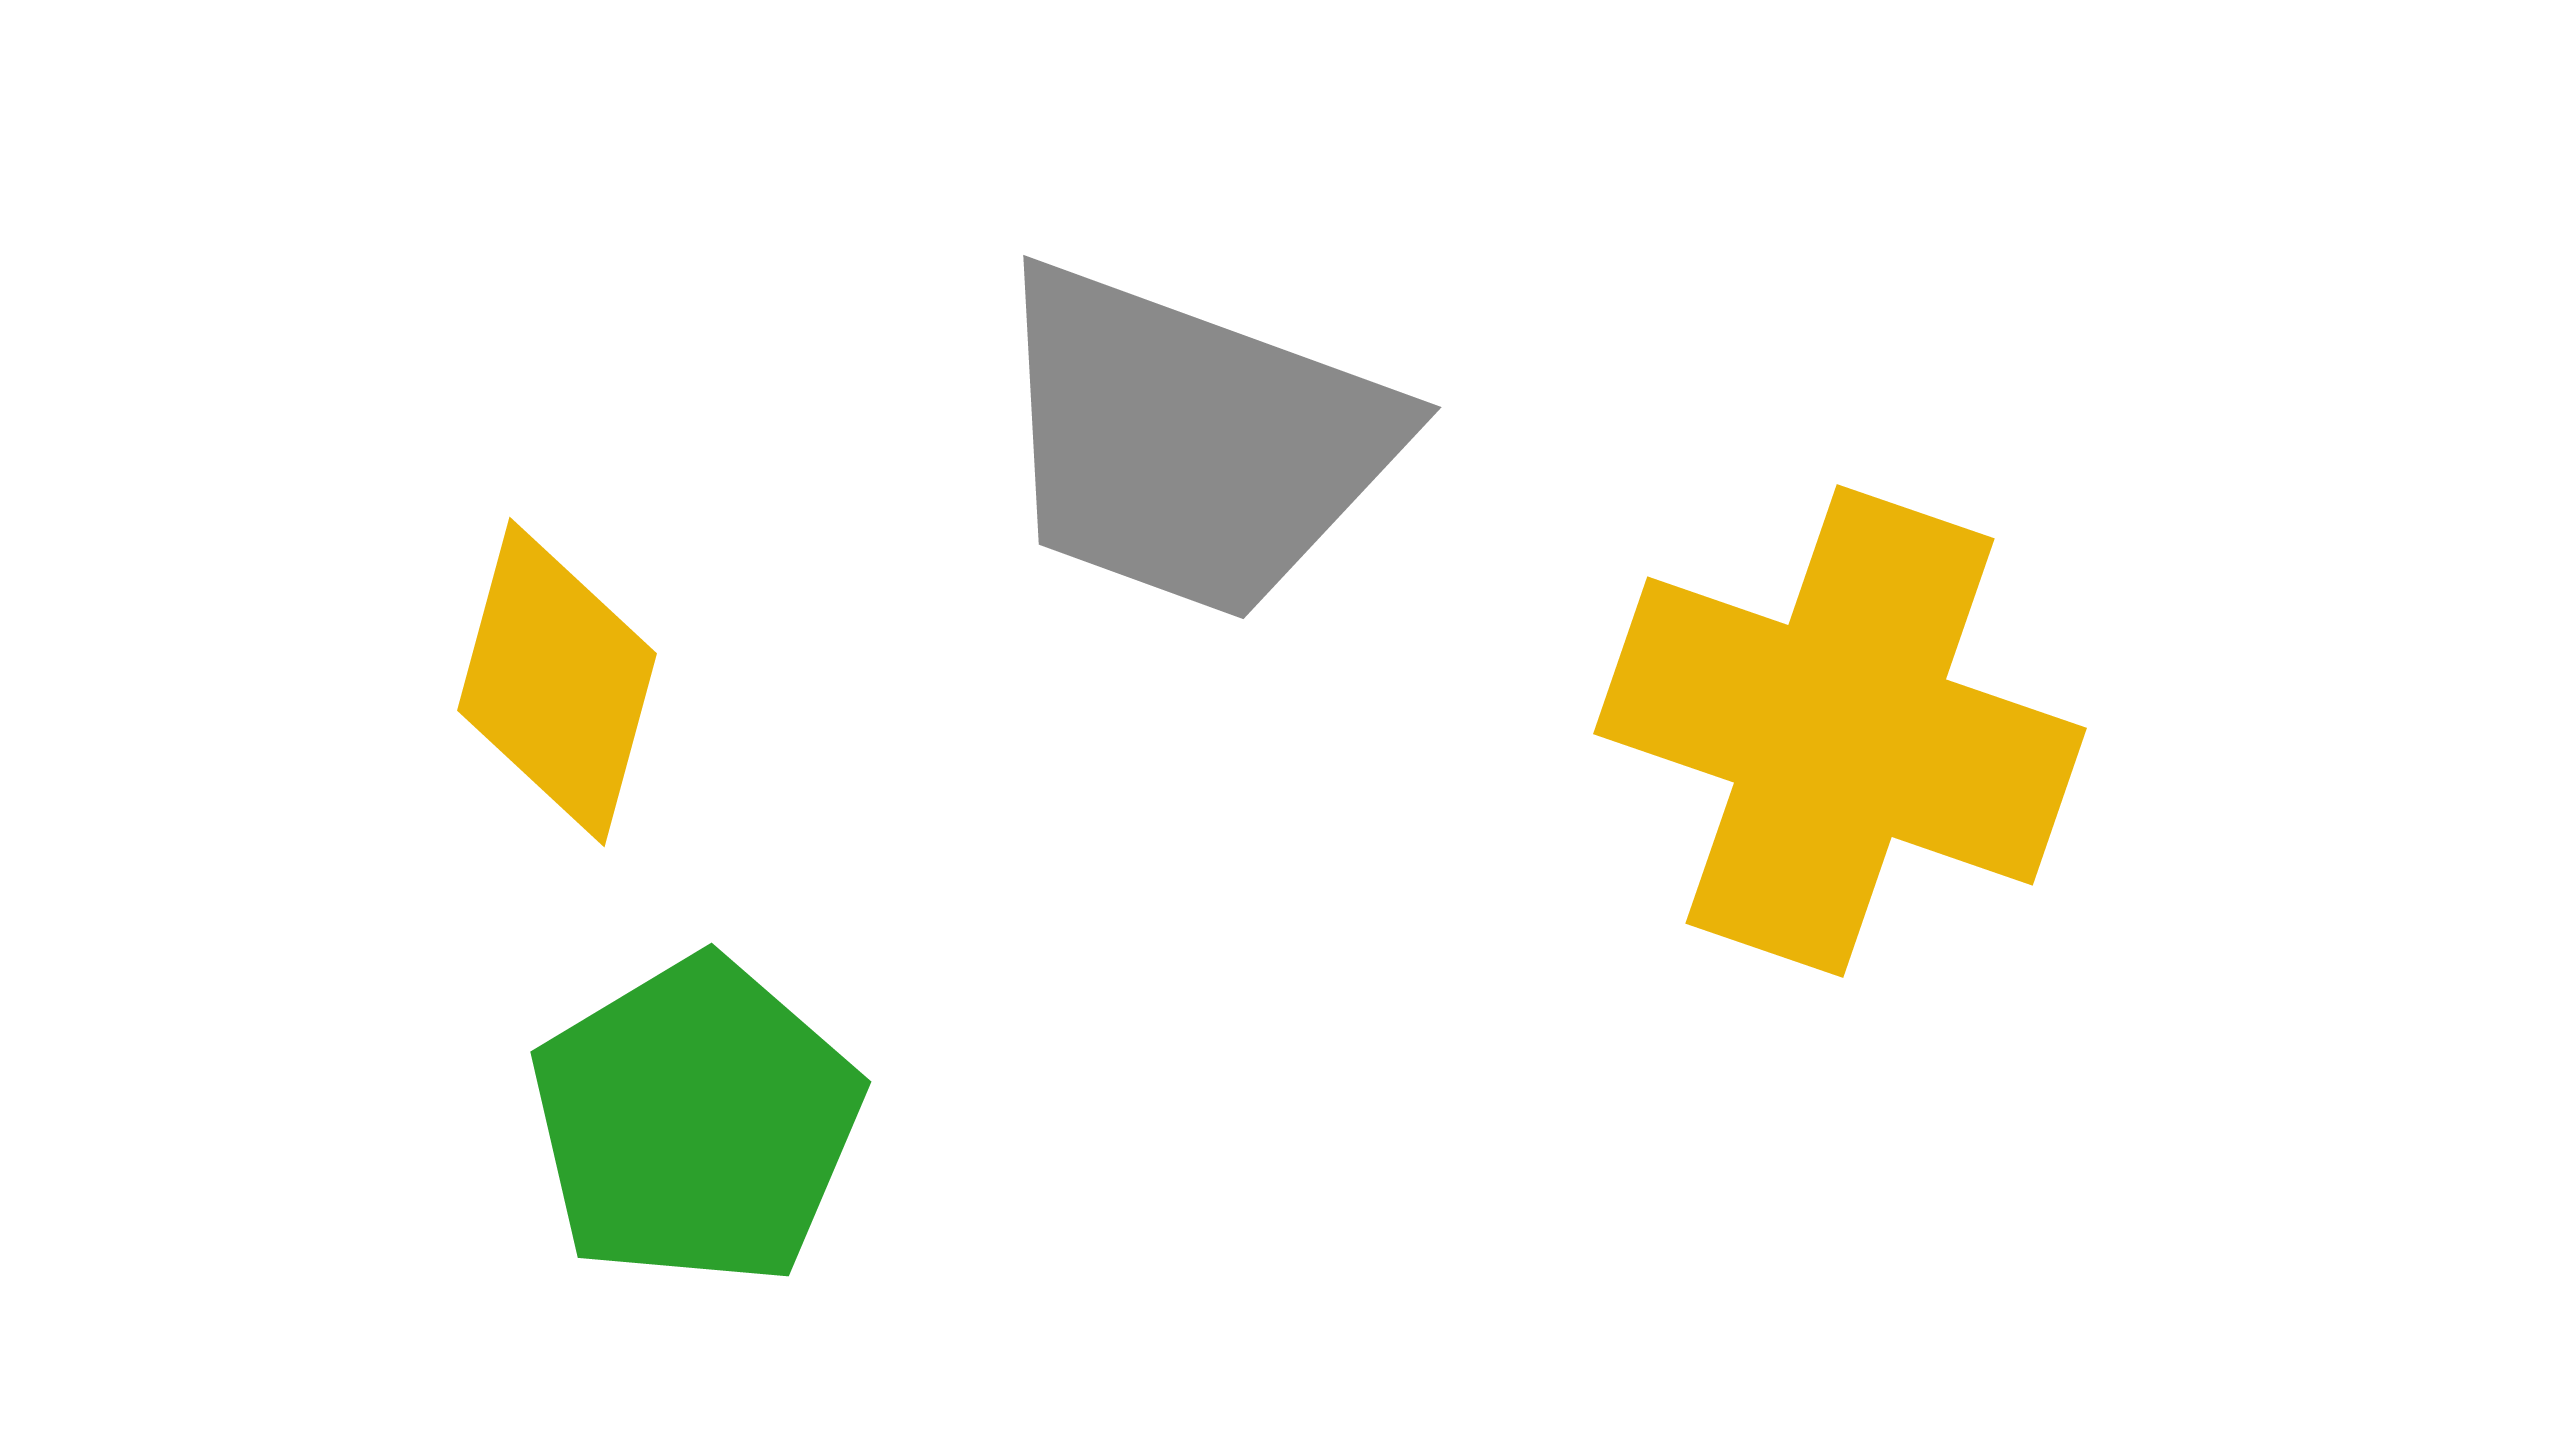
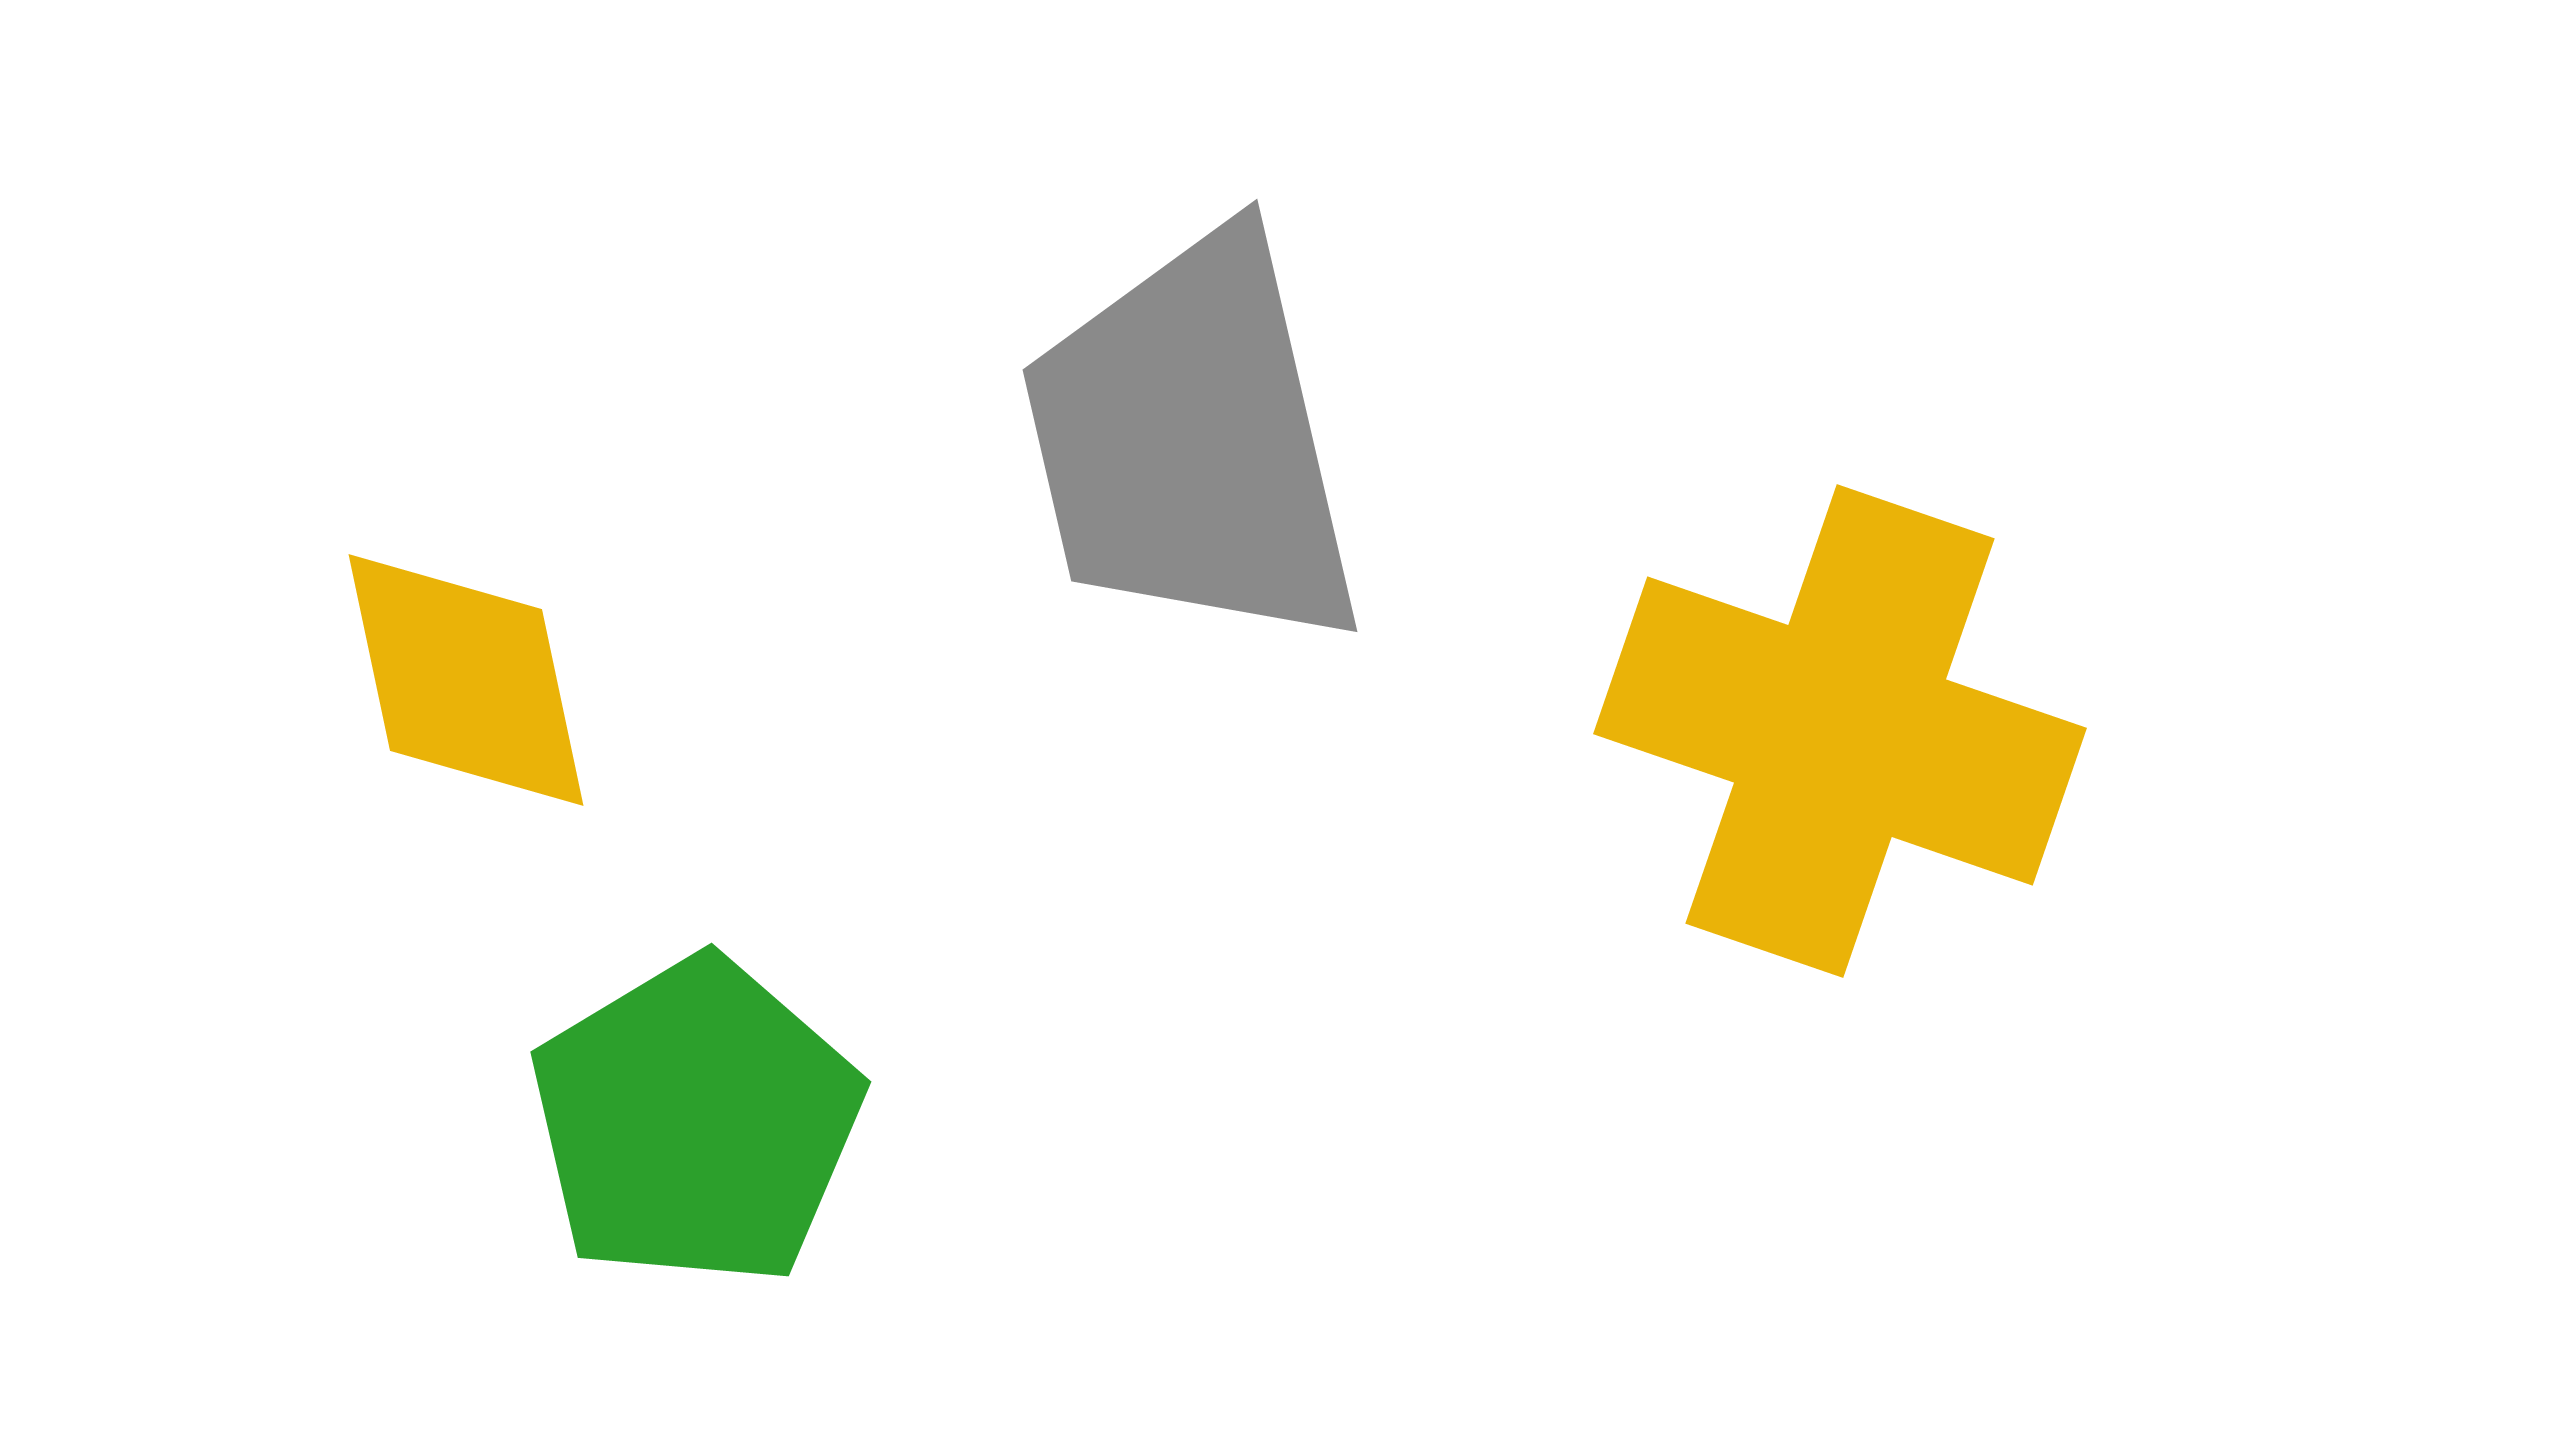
gray trapezoid: rotated 57 degrees clockwise
yellow diamond: moved 91 px left, 2 px up; rotated 27 degrees counterclockwise
